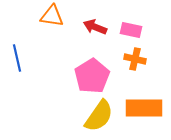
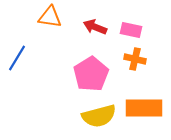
orange triangle: moved 2 px left, 1 px down
blue line: rotated 44 degrees clockwise
pink pentagon: moved 1 px left, 2 px up
yellow semicircle: rotated 40 degrees clockwise
